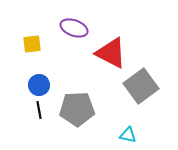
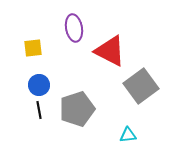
purple ellipse: rotated 60 degrees clockwise
yellow square: moved 1 px right, 4 px down
red triangle: moved 1 px left, 2 px up
gray pentagon: rotated 16 degrees counterclockwise
cyan triangle: rotated 18 degrees counterclockwise
